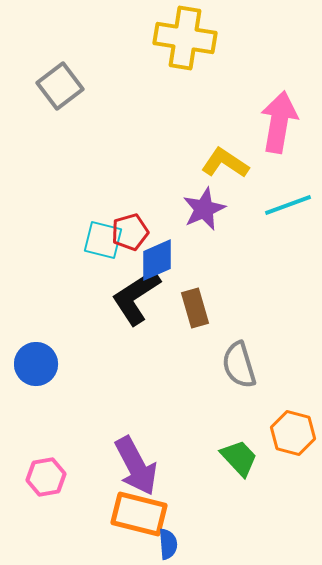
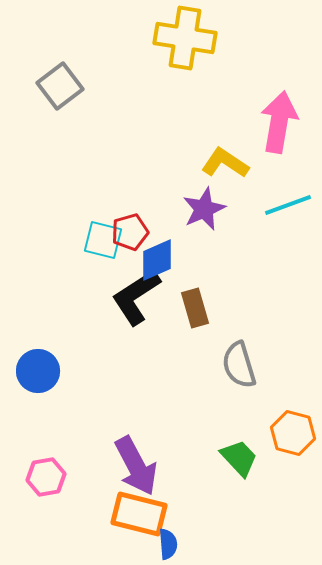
blue circle: moved 2 px right, 7 px down
